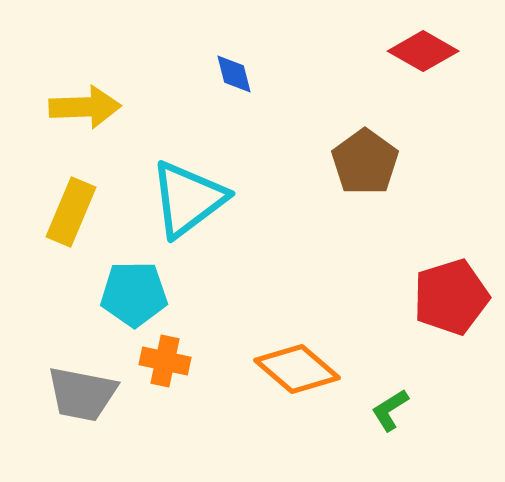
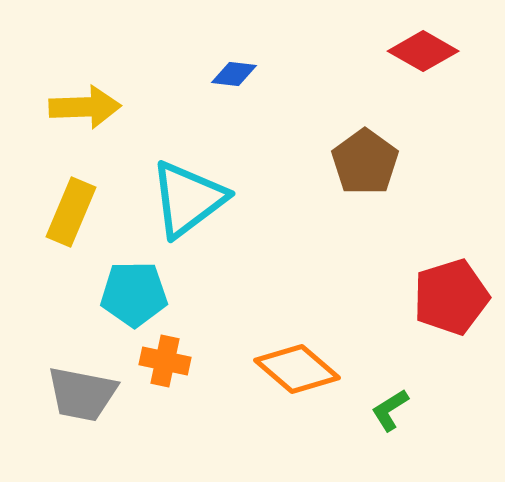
blue diamond: rotated 69 degrees counterclockwise
